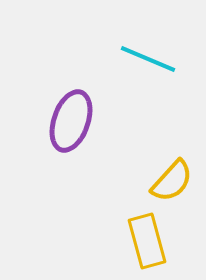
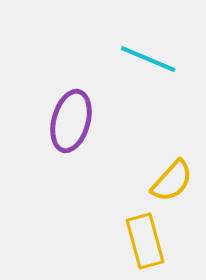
purple ellipse: rotated 4 degrees counterclockwise
yellow rectangle: moved 2 px left
